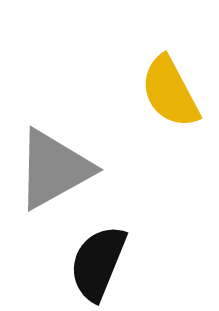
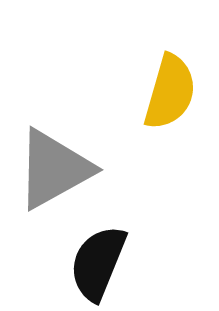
yellow semicircle: rotated 136 degrees counterclockwise
